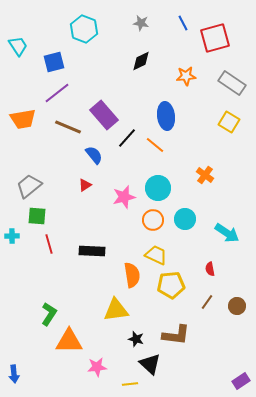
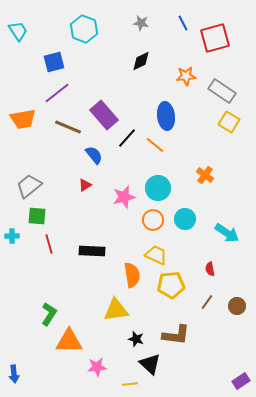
cyan trapezoid at (18, 46): moved 15 px up
gray rectangle at (232, 83): moved 10 px left, 8 px down
